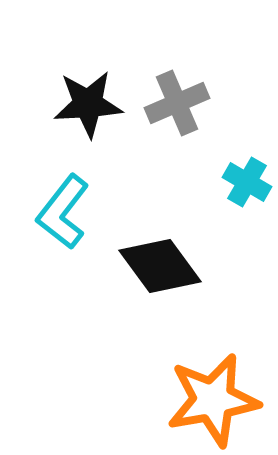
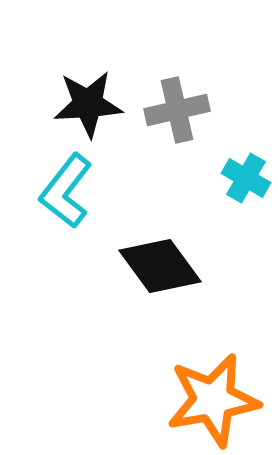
gray cross: moved 7 px down; rotated 10 degrees clockwise
cyan cross: moved 1 px left, 4 px up
cyan L-shape: moved 3 px right, 21 px up
